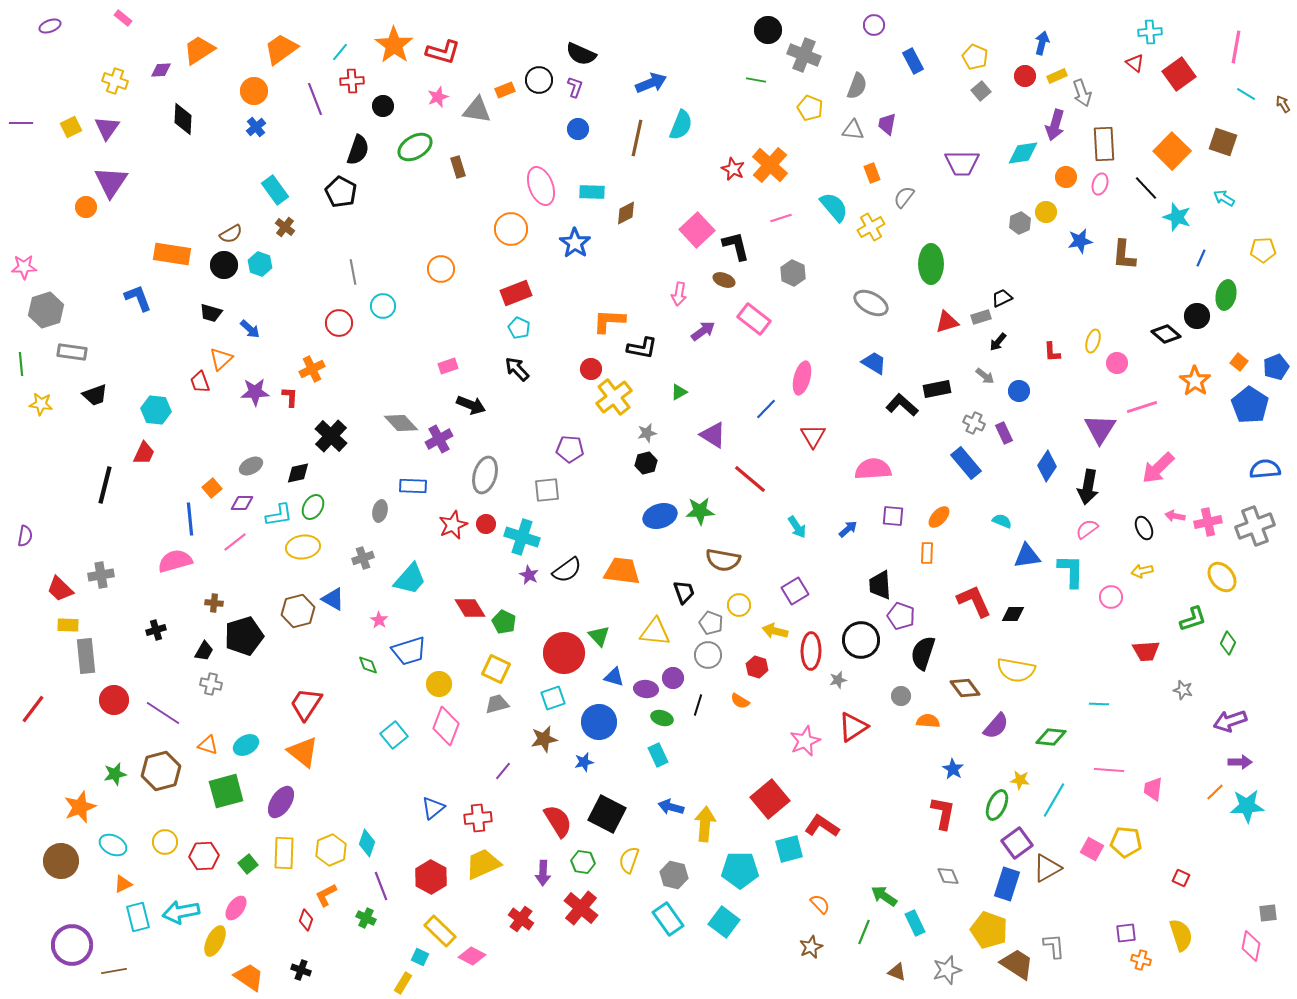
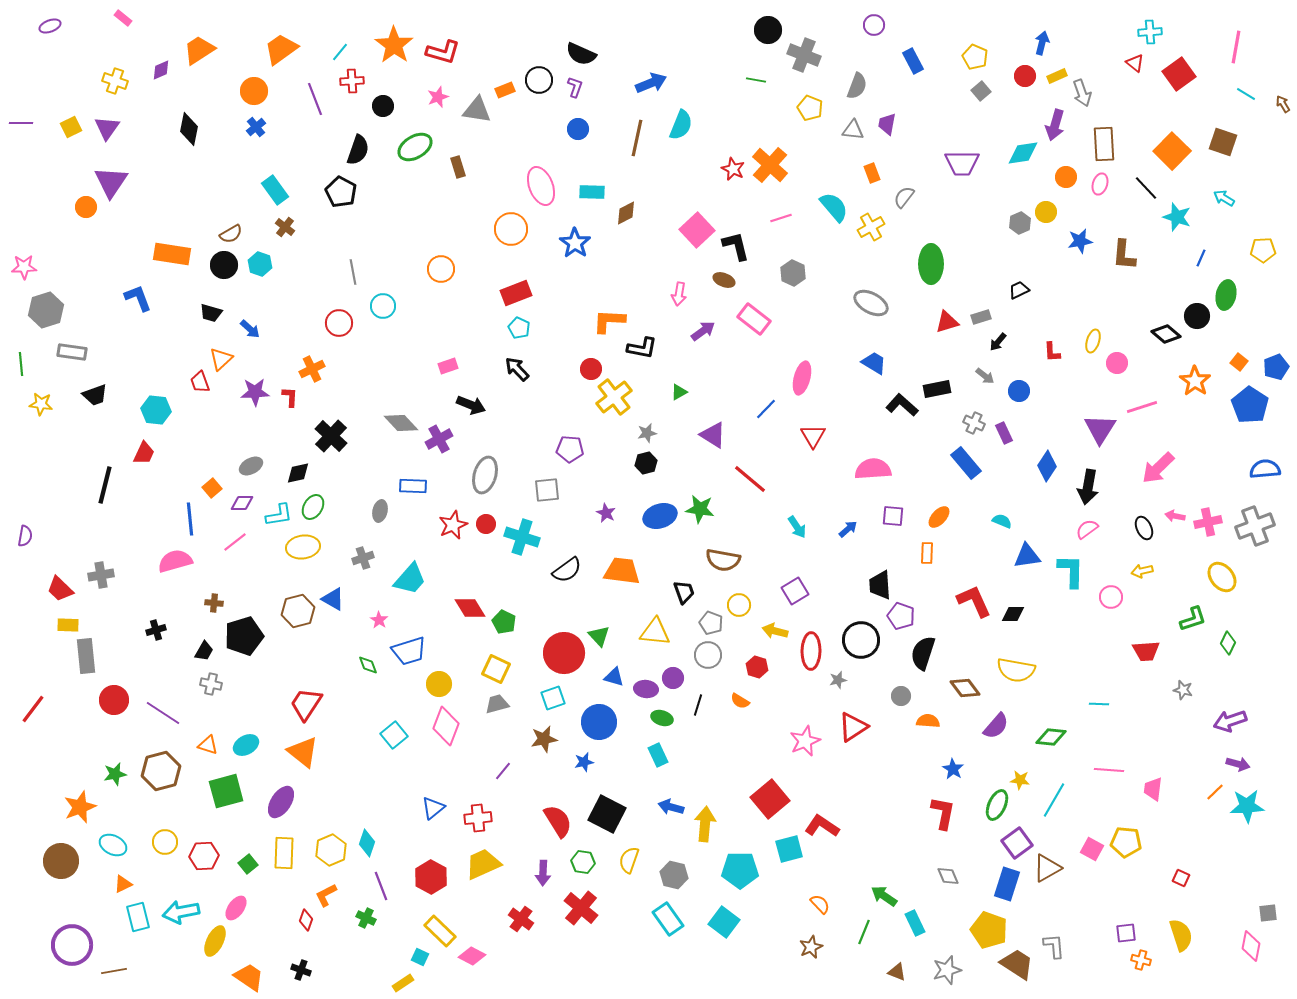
purple diamond at (161, 70): rotated 20 degrees counterclockwise
black diamond at (183, 119): moved 6 px right, 10 px down; rotated 8 degrees clockwise
black trapezoid at (1002, 298): moved 17 px right, 8 px up
green star at (700, 511): moved 2 px up; rotated 12 degrees clockwise
purple star at (529, 575): moved 77 px right, 62 px up
purple arrow at (1240, 762): moved 2 px left, 2 px down; rotated 15 degrees clockwise
yellow rectangle at (403, 983): rotated 25 degrees clockwise
